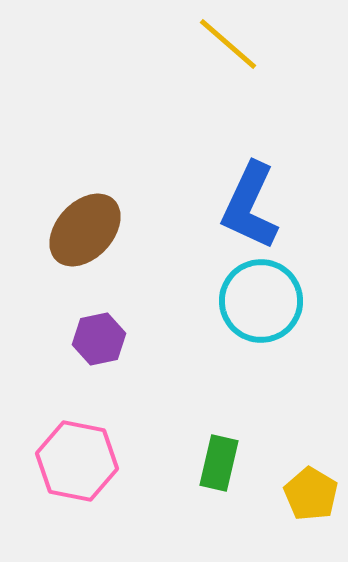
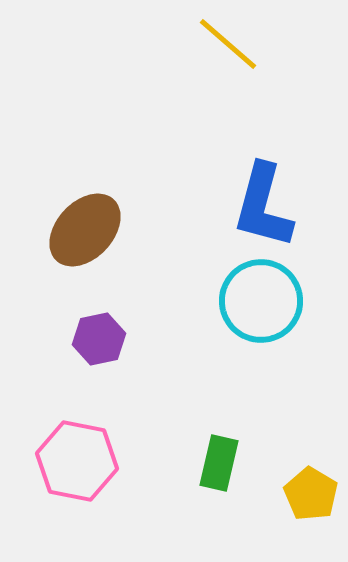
blue L-shape: moved 13 px right; rotated 10 degrees counterclockwise
